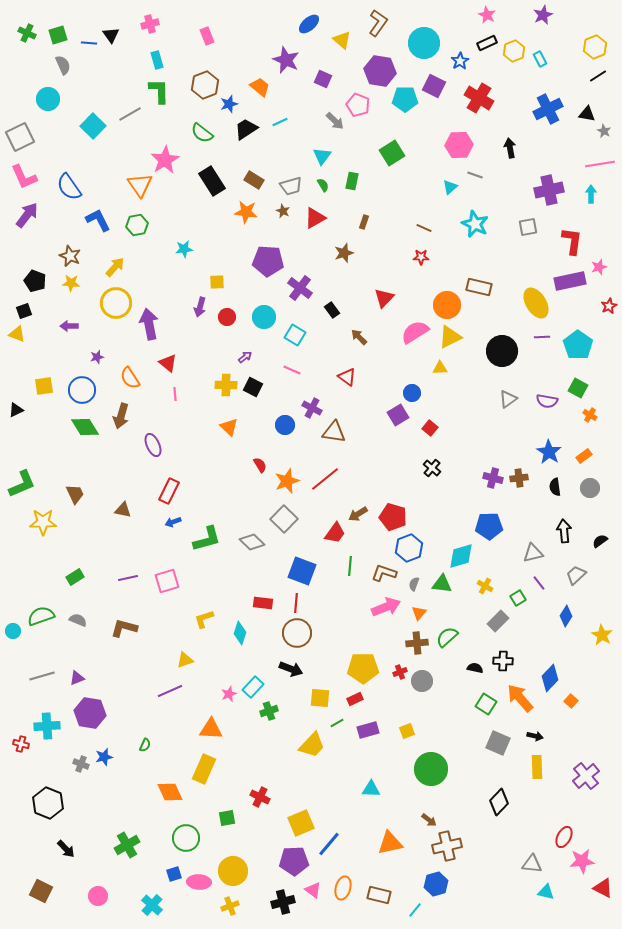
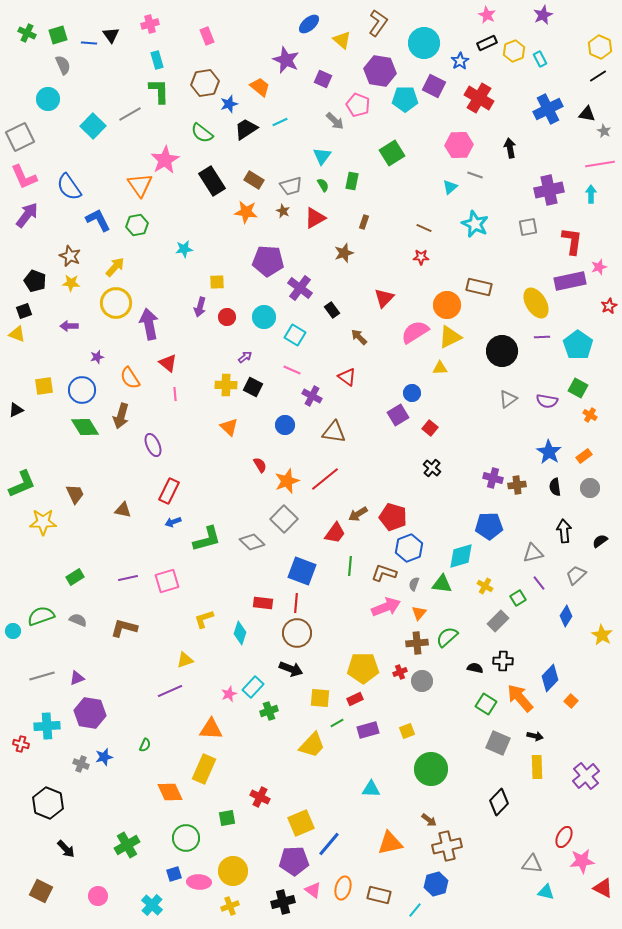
yellow hexagon at (595, 47): moved 5 px right; rotated 15 degrees counterclockwise
brown hexagon at (205, 85): moved 2 px up; rotated 12 degrees clockwise
purple cross at (312, 408): moved 12 px up
brown cross at (519, 478): moved 2 px left, 7 px down
